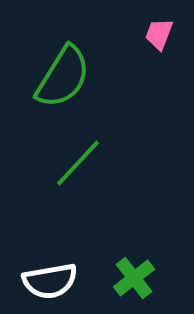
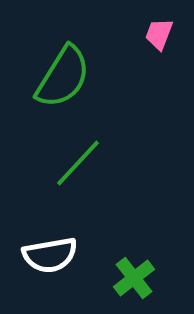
white semicircle: moved 26 px up
